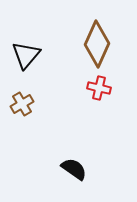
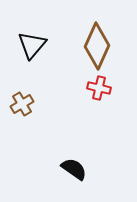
brown diamond: moved 2 px down
black triangle: moved 6 px right, 10 px up
